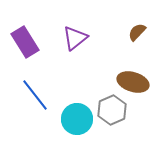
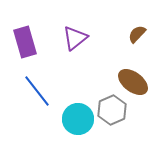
brown semicircle: moved 2 px down
purple rectangle: rotated 16 degrees clockwise
brown ellipse: rotated 20 degrees clockwise
blue line: moved 2 px right, 4 px up
cyan circle: moved 1 px right
